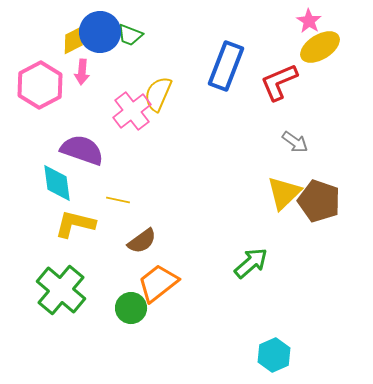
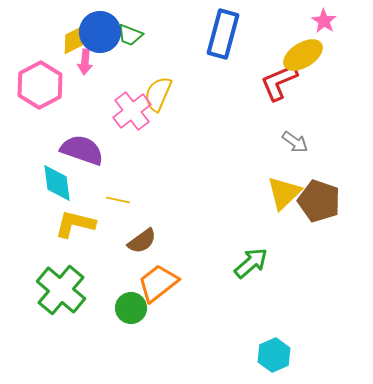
pink star: moved 15 px right
yellow ellipse: moved 17 px left, 8 px down
blue rectangle: moved 3 px left, 32 px up; rotated 6 degrees counterclockwise
pink arrow: moved 3 px right, 10 px up
